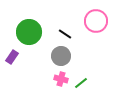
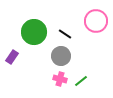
green circle: moved 5 px right
pink cross: moved 1 px left
green line: moved 2 px up
